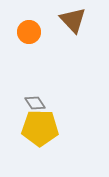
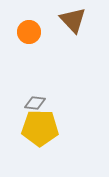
gray diamond: rotated 50 degrees counterclockwise
